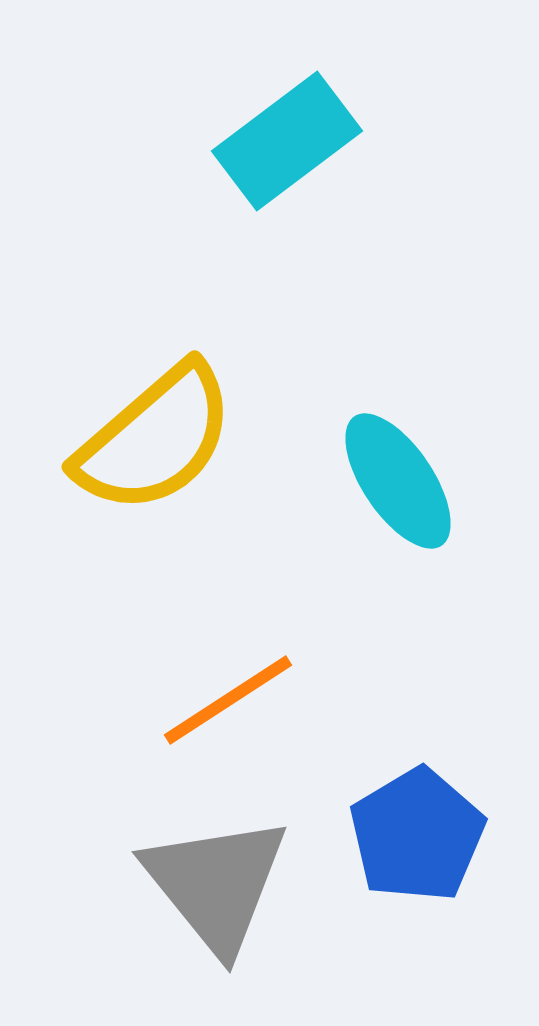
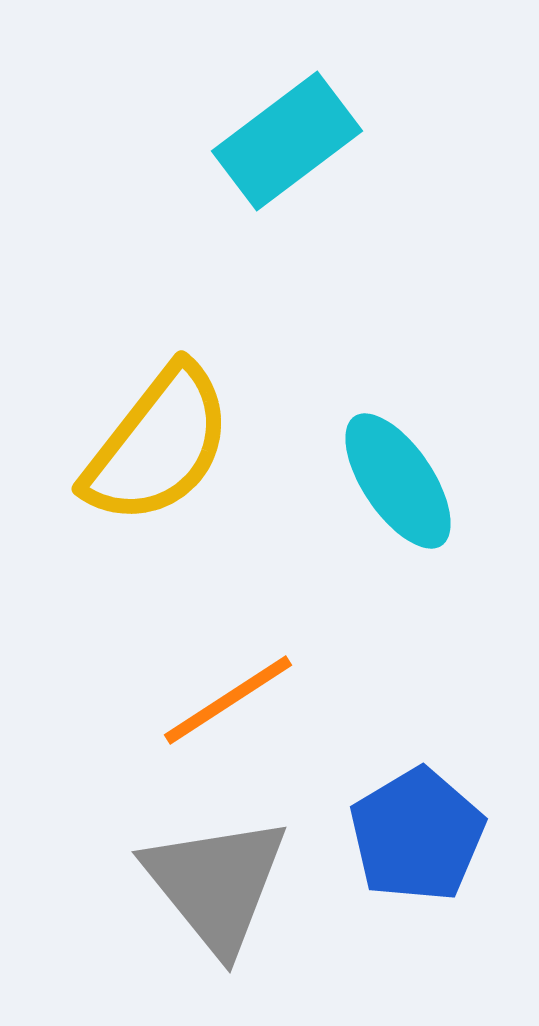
yellow semicircle: moved 3 px right, 6 px down; rotated 11 degrees counterclockwise
